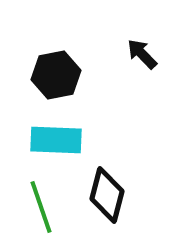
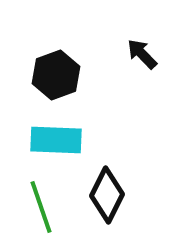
black hexagon: rotated 9 degrees counterclockwise
black diamond: rotated 12 degrees clockwise
